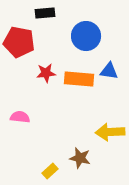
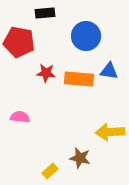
red star: rotated 12 degrees clockwise
